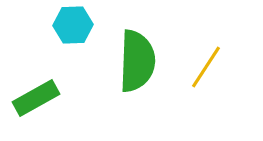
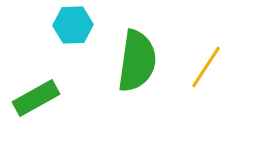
green semicircle: rotated 6 degrees clockwise
